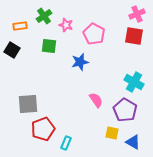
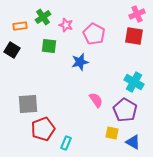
green cross: moved 1 px left, 1 px down
